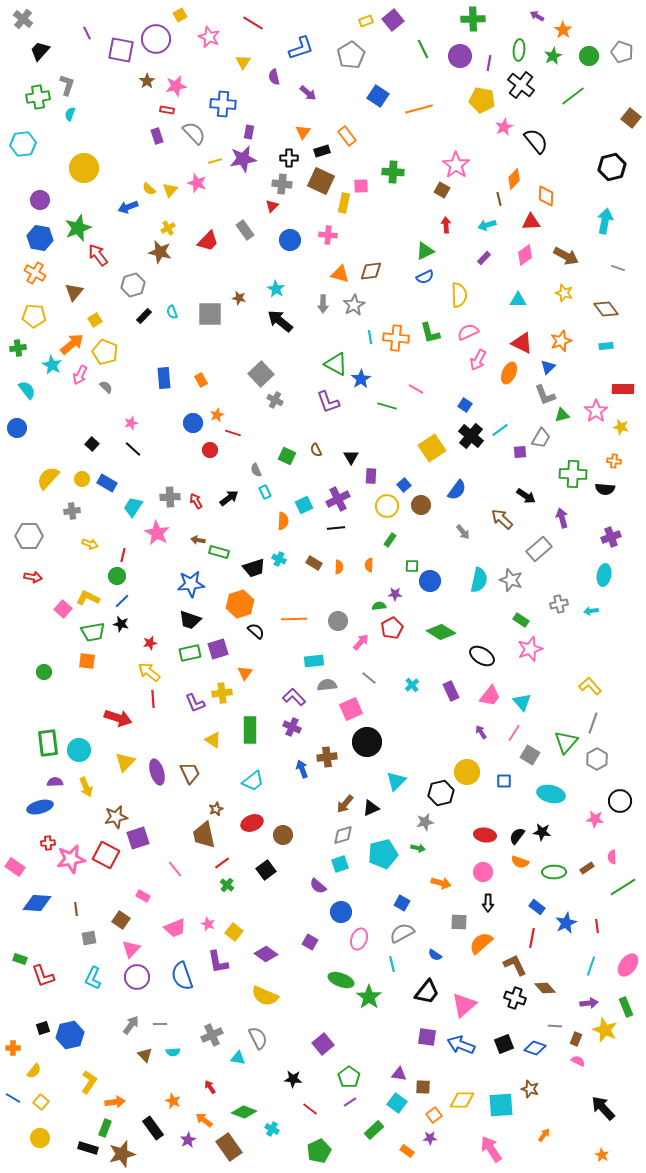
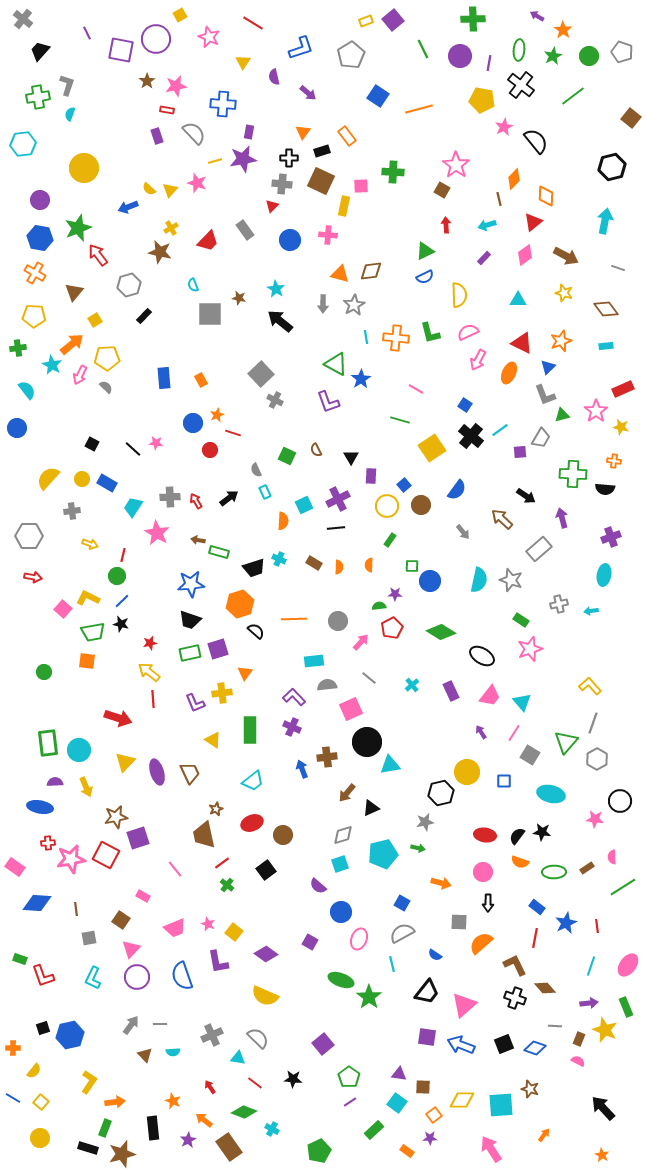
yellow rectangle at (344, 203): moved 3 px down
red triangle at (531, 222): moved 2 px right; rotated 36 degrees counterclockwise
yellow cross at (168, 228): moved 3 px right
gray hexagon at (133, 285): moved 4 px left
cyan semicircle at (172, 312): moved 21 px right, 27 px up
cyan line at (370, 337): moved 4 px left
yellow pentagon at (105, 352): moved 2 px right, 6 px down; rotated 25 degrees counterclockwise
red rectangle at (623, 389): rotated 25 degrees counterclockwise
green line at (387, 406): moved 13 px right, 14 px down
pink star at (131, 423): moved 25 px right, 20 px down; rotated 24 degrees clockwise
black square at (92, 444): rotated 16 degrees counterclockwise
cyan triangle at (396, 781): moved 6 px left, 16 px up; rotated 35 degrees clockwise
brown arrow at (345, 804): moved 2 px right, 11 px up
blue ellipse at (40, 807): rotated 25 degrees clockwise
red line at (532, 938): moved 3 px right
gray semicircle at (258, 1038): rotated 20 degrees counterclockwise
brown rectangle at (576, 1039): moved 3 px right
red line at (310, 1109): moved 55 px left, 26 px up
black rectangle at (153, 1128): rotated 30 degrees clockwise
